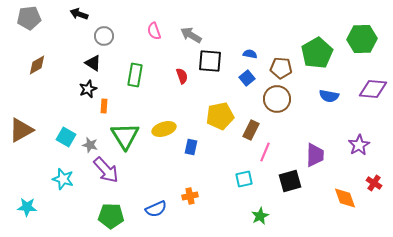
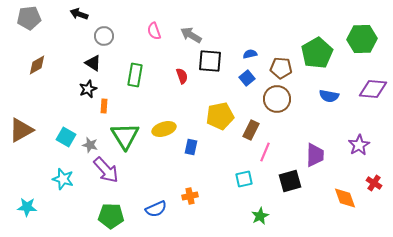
blue semicircle at (250, 54): rotated 24 degrees counterclockwise
